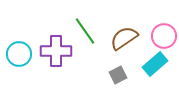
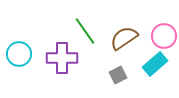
purple cross: moved 6 px right, 7 px down
